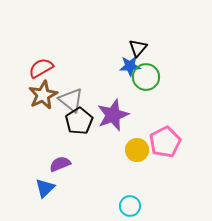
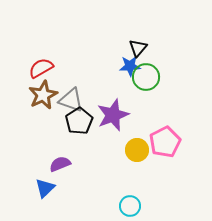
gray triangle: rotated 20 degrees counterclockwise
